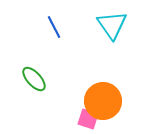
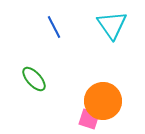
pink square: moved 1 px right
